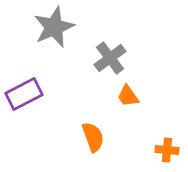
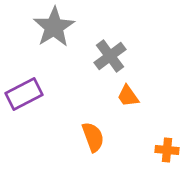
gray star: rotated 9 degrees counterclockwise
gray cross: moved 2 px up
